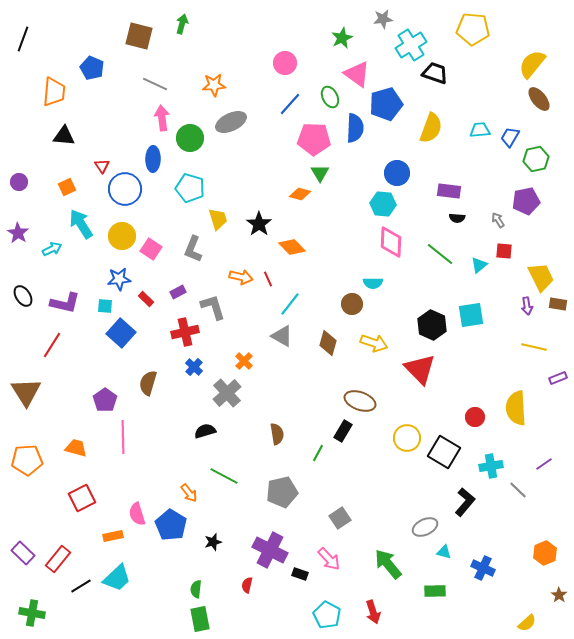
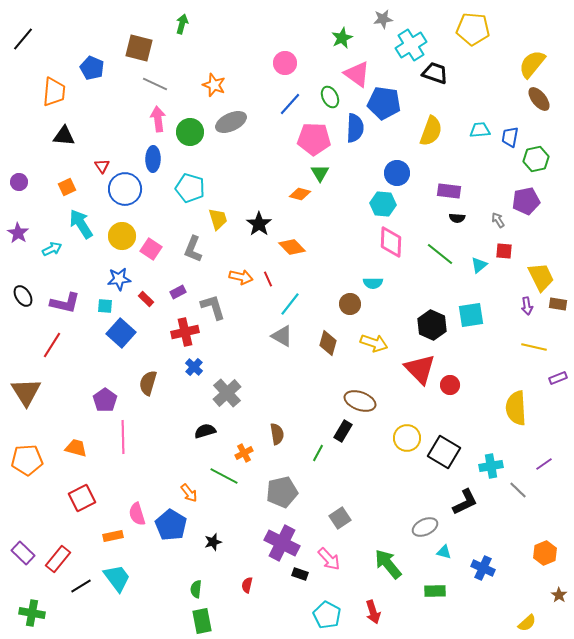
brown square at (139, 36): moved 12 px down
black line at (23, 39): rotated 20 degrees clockwise
orange star at (214, 85): rotated 25 degrees clockwise
blue pentagon at (386, 104): moved 2 px left, 1 px up; rotated 24 degrees clockwise
pink arrow at (162, 118): moved 4 px left, 1 px down
yellow semicircle at (431, 128): moved 3 px down
blue trapezoid at (510, 137): rotated 20 degrees counterclockwise
green circle at (190, 138): moved 6 px up
brown circle at (352, 304): moved 2 px left
orange cross at (244, 361): moved 92 px down; rotated 18 degrees clockwise
red circle at (475, 417): moved 25 px left, 32 px up
black L-shape at (465, 502): rotated 24 degrees clockwise
purple cross at (270, 550): moved 12 px right, 7 px up
cyan trapezoid at (117, 578): rotated 84 degrees counterclockwise
green rectangle at (200, 619): moved 2 px right, 2 px down
